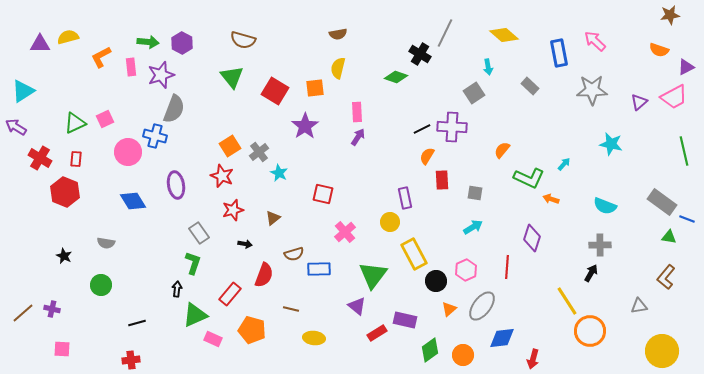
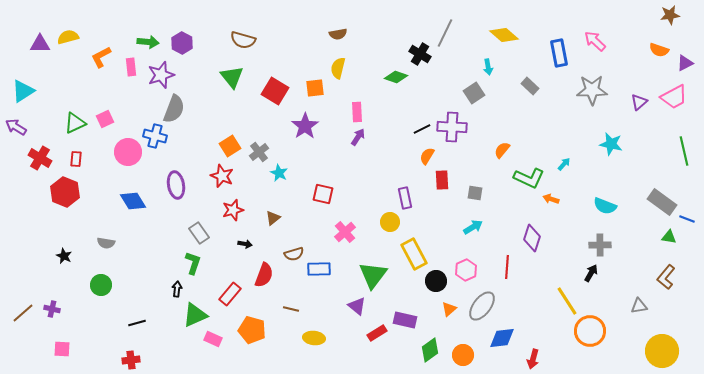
purple triangle at (686, 67): moved 1 px left, 4 px up
